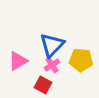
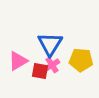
blue triangle: moved 2 px left, 1 px up; rotated 12 degrees counterclockwise
red square: moved 3 px left, 14 px up; rotated 18 degrees counterclockwise
